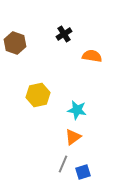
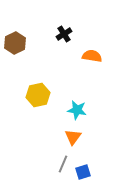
brown hexagon: rotated 15 degrees clockwise
orange triangle: rotated 18 degrees counterclockwise
